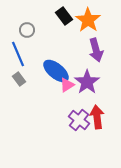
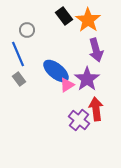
purple star: moved 3 px up
red arrow: moved 1 px left, 8 px up
